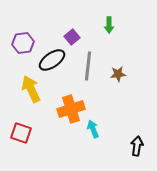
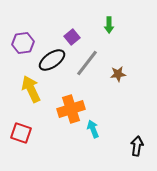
gray line: moved 1 px left, 3 px up; rotated 32 degrees clockwise
